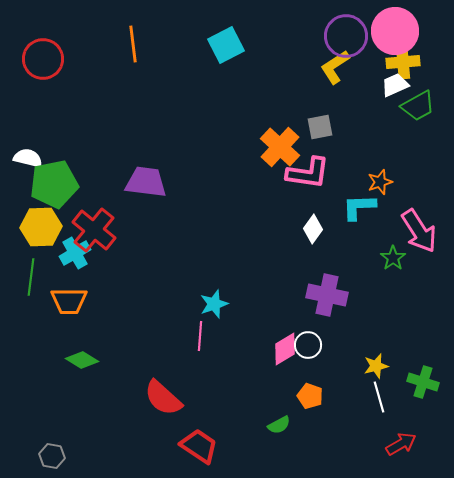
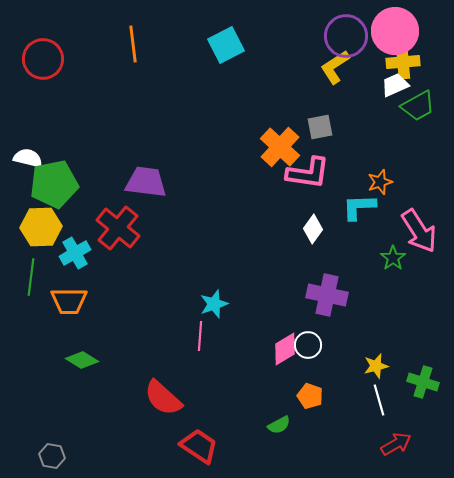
red cross: moved 24 px right, 2 px up
white line: moved 3 px down
red arrow: moved 5 px left
